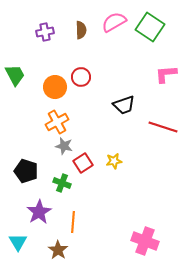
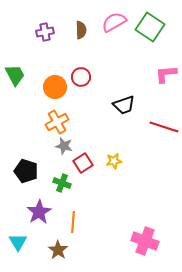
red line: moved 1 px right
